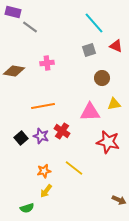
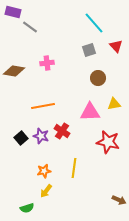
red triangle: rotated 24 degrees clockwise
brown circle: moved 4 px left
yellow line: rotated 60 degrees clockwise
